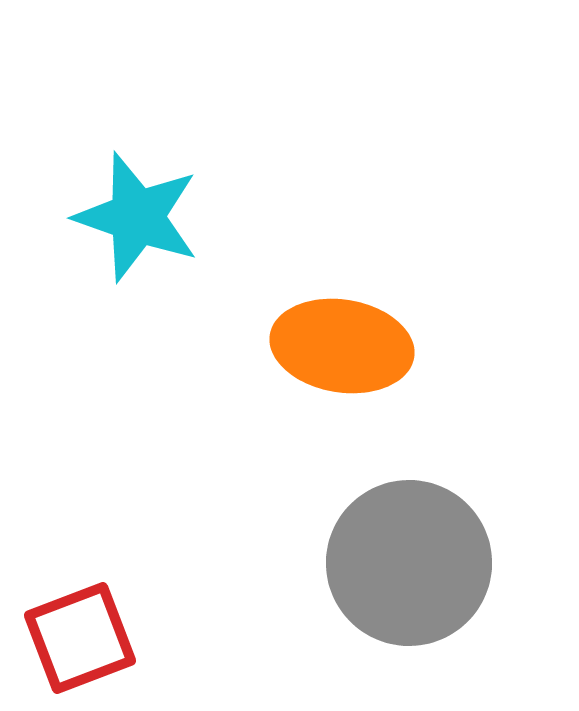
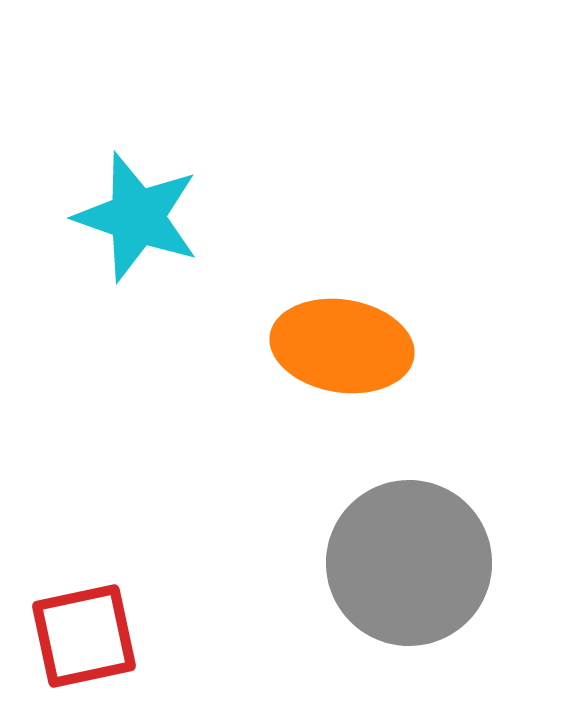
red square: moved 4 px right, 2 px up; rotated 9 degrees clockwise
